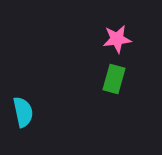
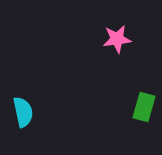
green rectangle: moved 30 px right, 28 px down
